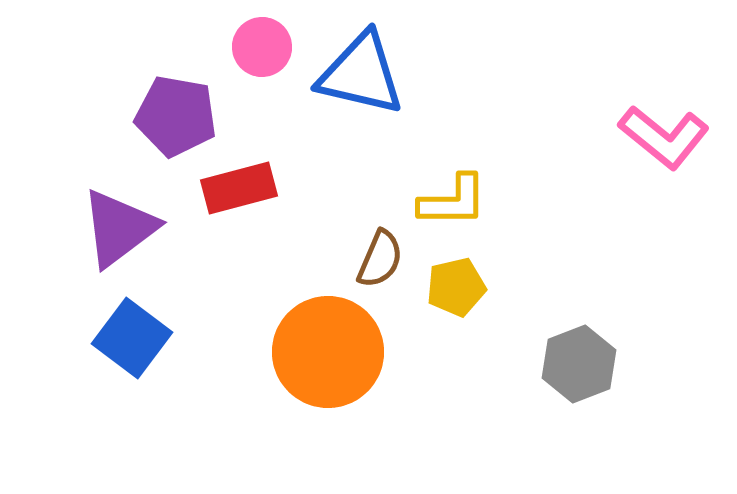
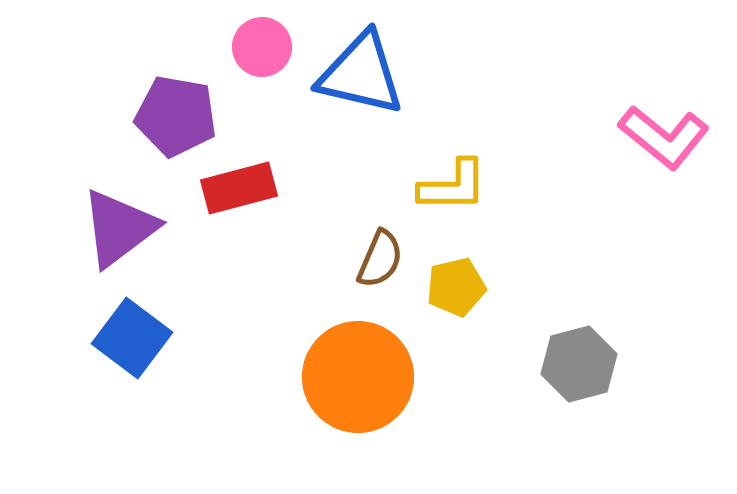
yellow L-shape: moved 15 px up
orange circle: moved 30 px right, 25 px down
gray hexagon: rotated 6 degrees clockwise
